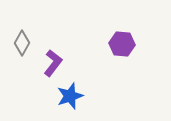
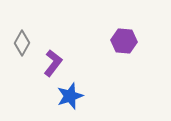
purple hexagon: moved 2 px right, 3 px up
